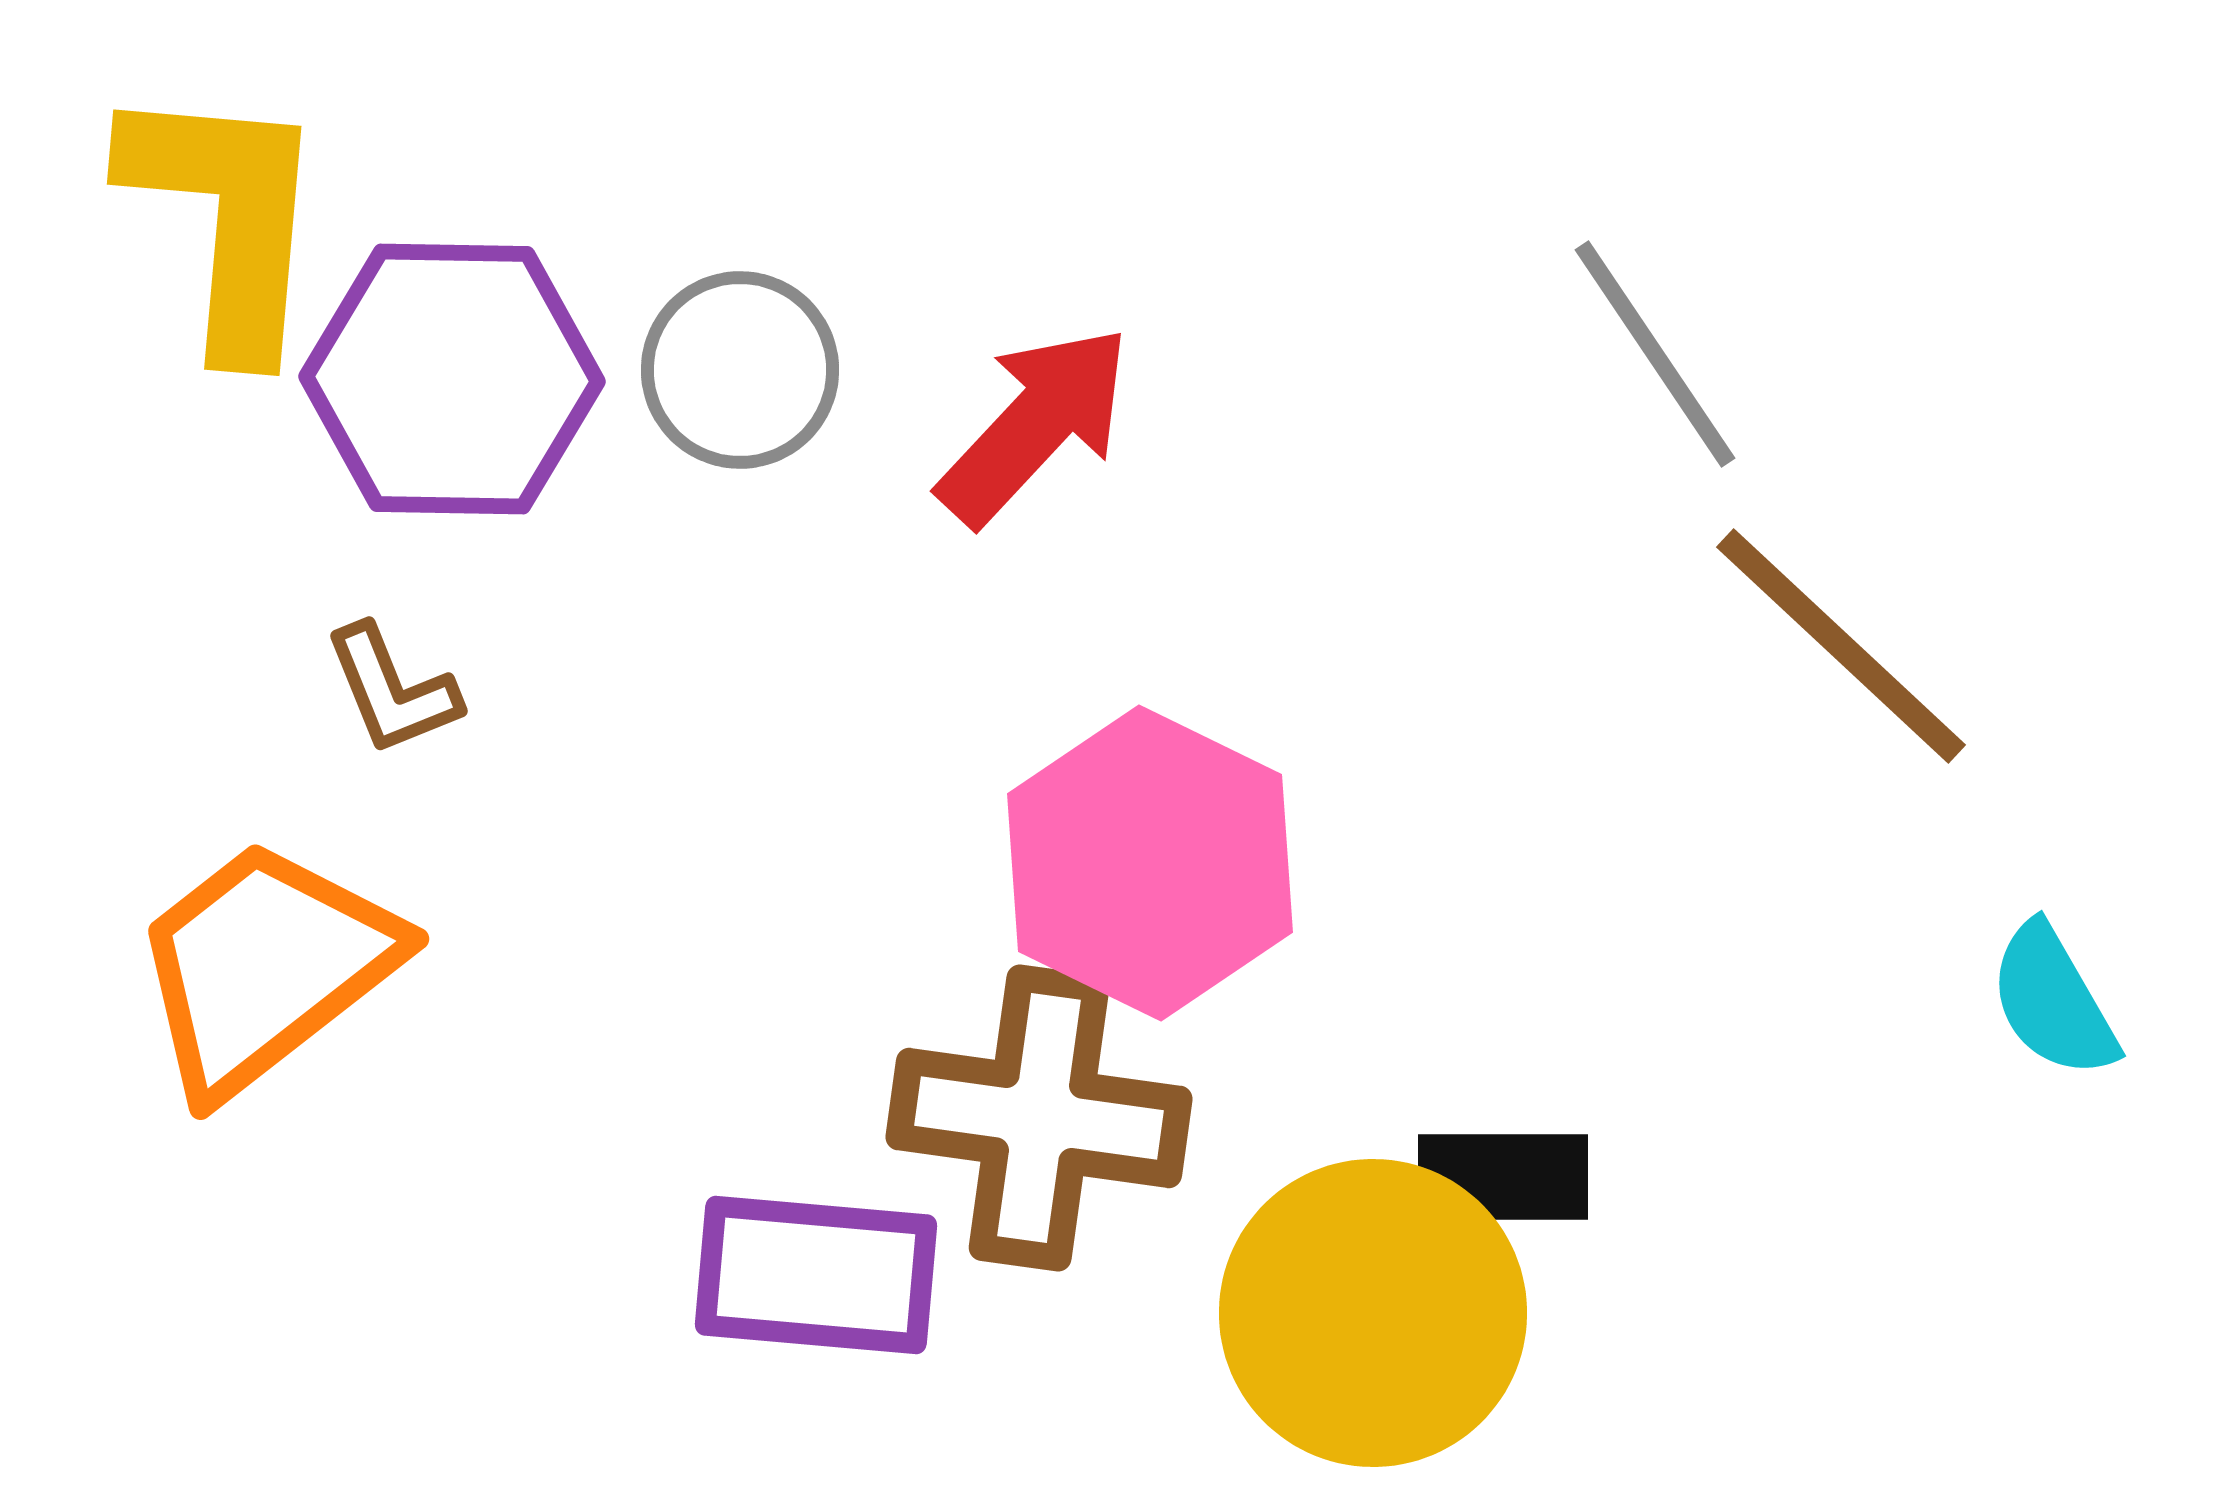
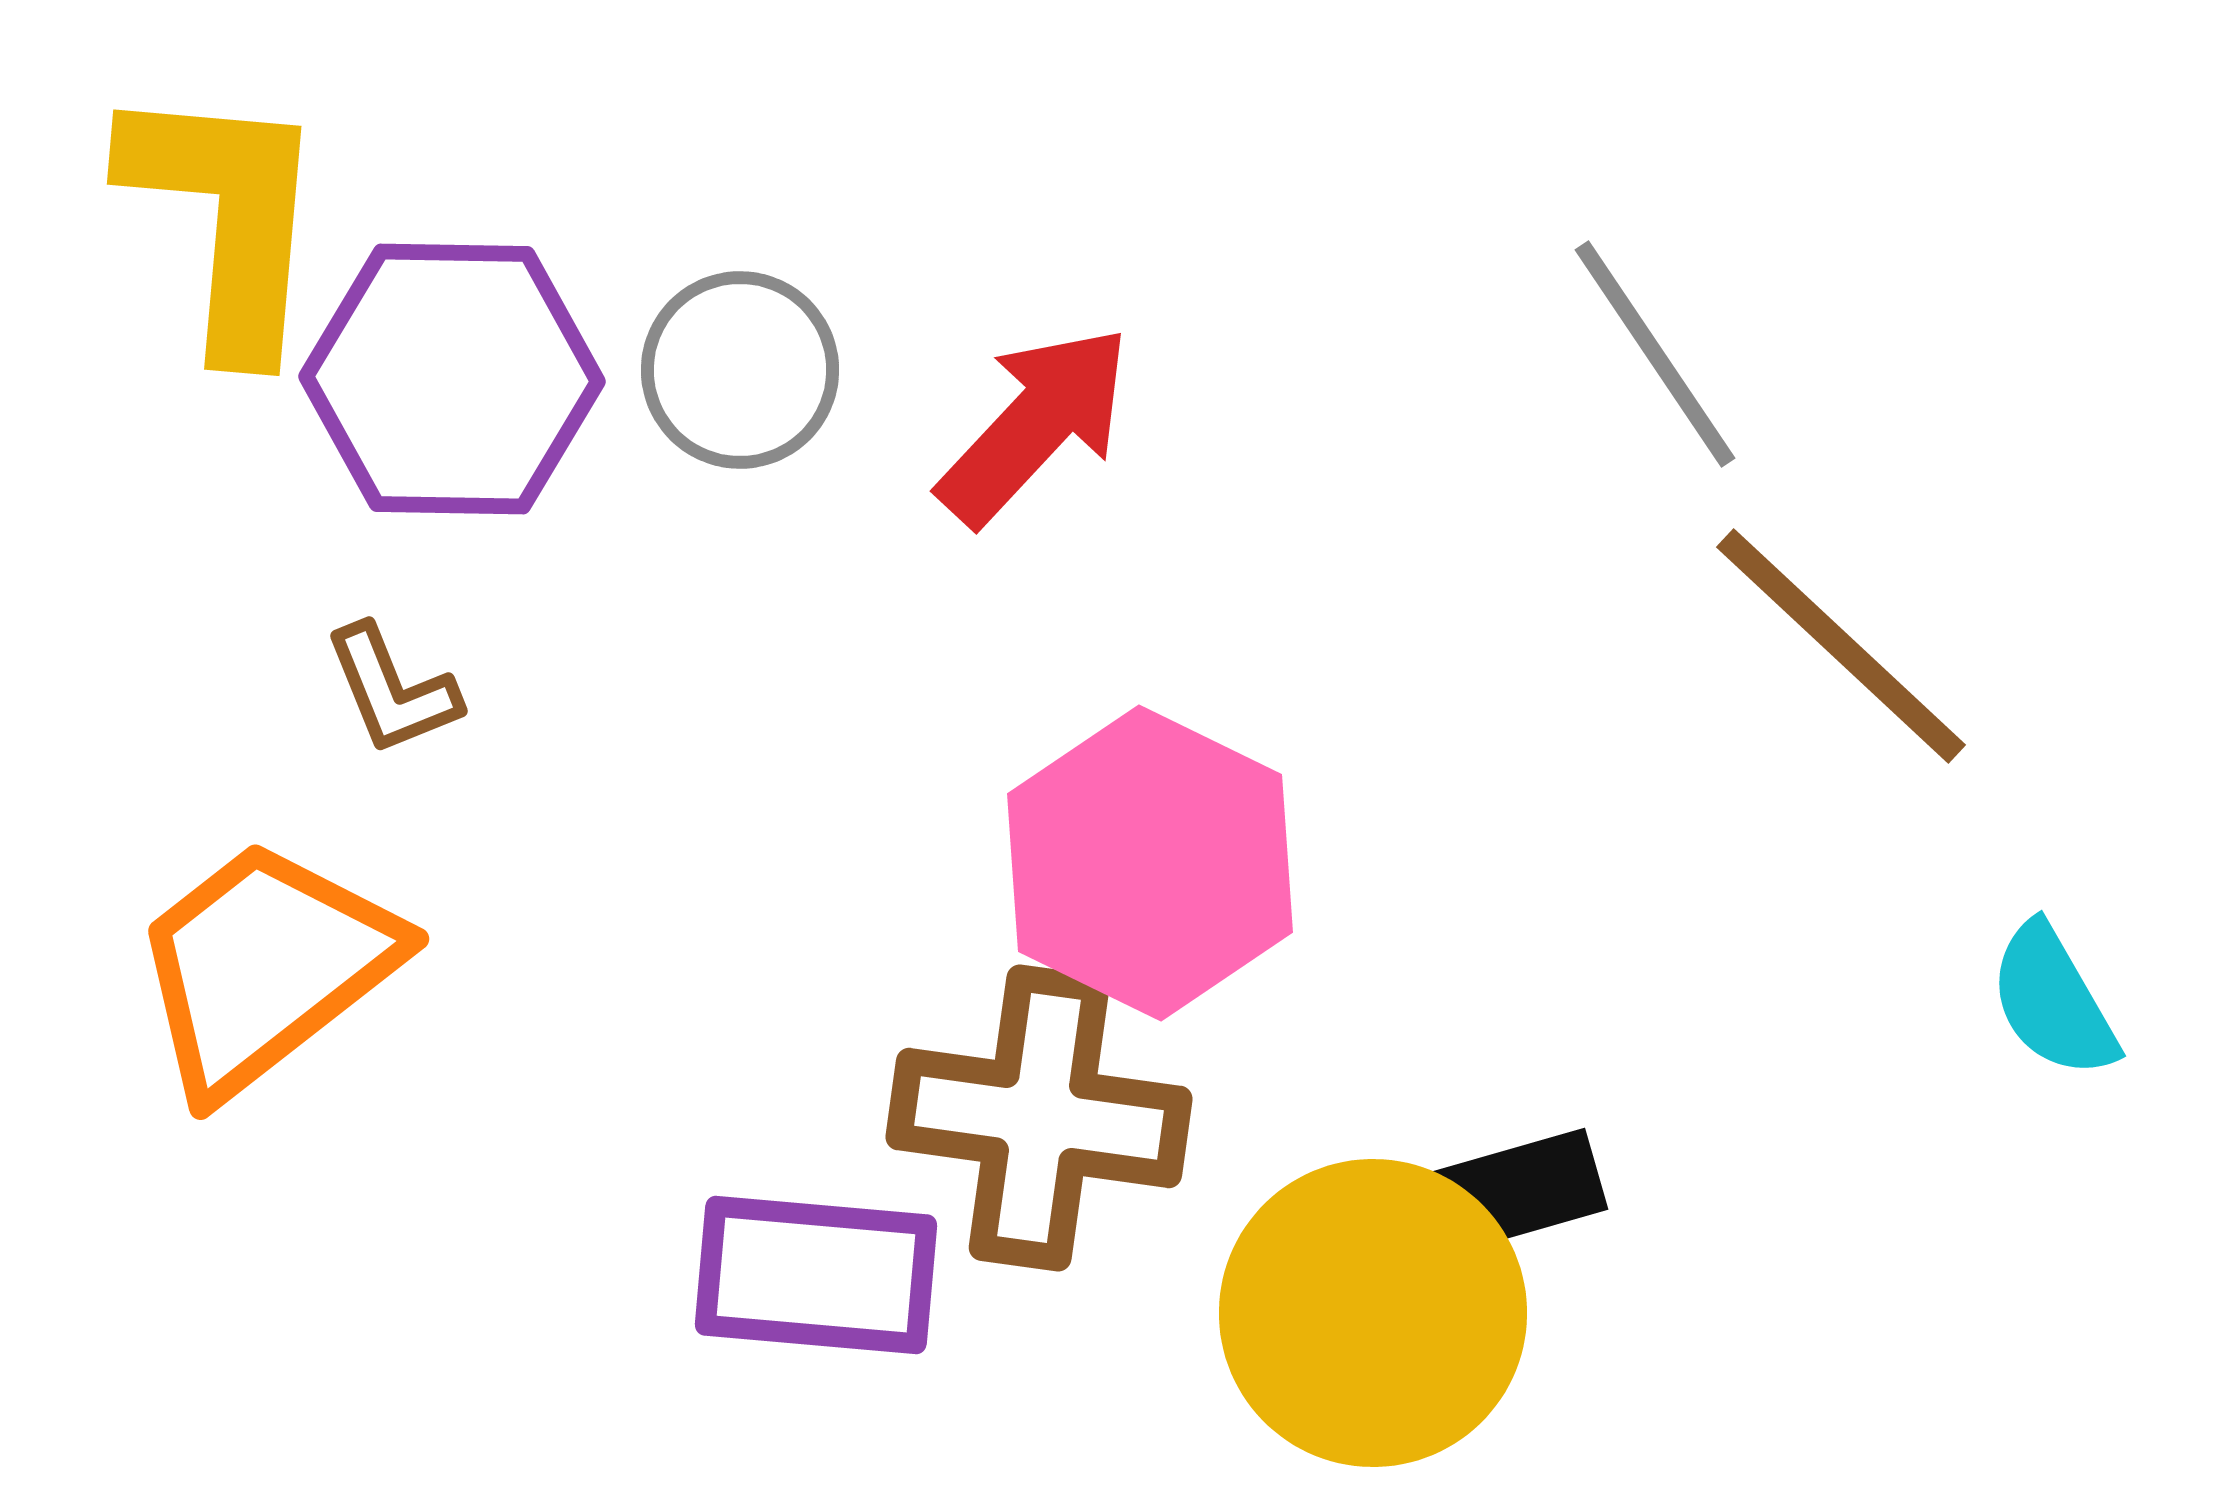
black rectangle: moved 12 px right, 15 px down; rotated 16 degrees counterclockwise
